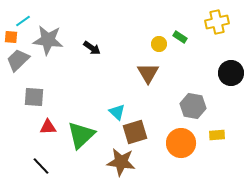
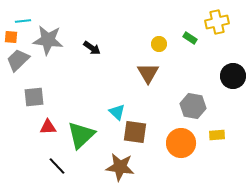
cyan line: rotated 28 degrees clockwise
green rectangle: moved 10 px right, 1 px down
black circle: moved 2 px right, 3 px down
gray square: rotated 10 degrees counterclockwise
brown square: rotated 25 degrees clockwise
brown star: moved 1 px left, 5 px down
black line: moved 16 px right
